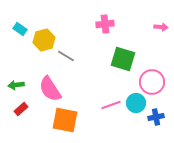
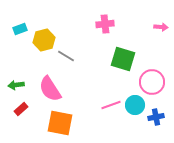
cyan rectangle: rotated 56 degrees counterclockwise
cyan circle: moved 1 px left, 2 px down
orange square: moved 5 px left, 3 px down
